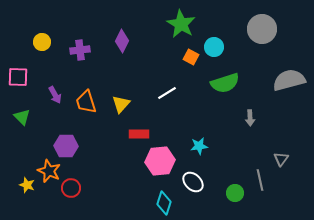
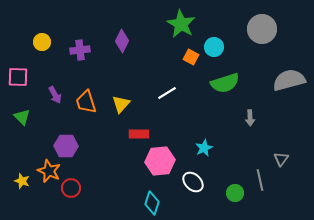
cyan star: moved 5 px right, 2 px down; rotated 18 degrees counterclockwise
yellow star: moved 5 px left, 4 px up
cyan diamond: moved 12 px left
